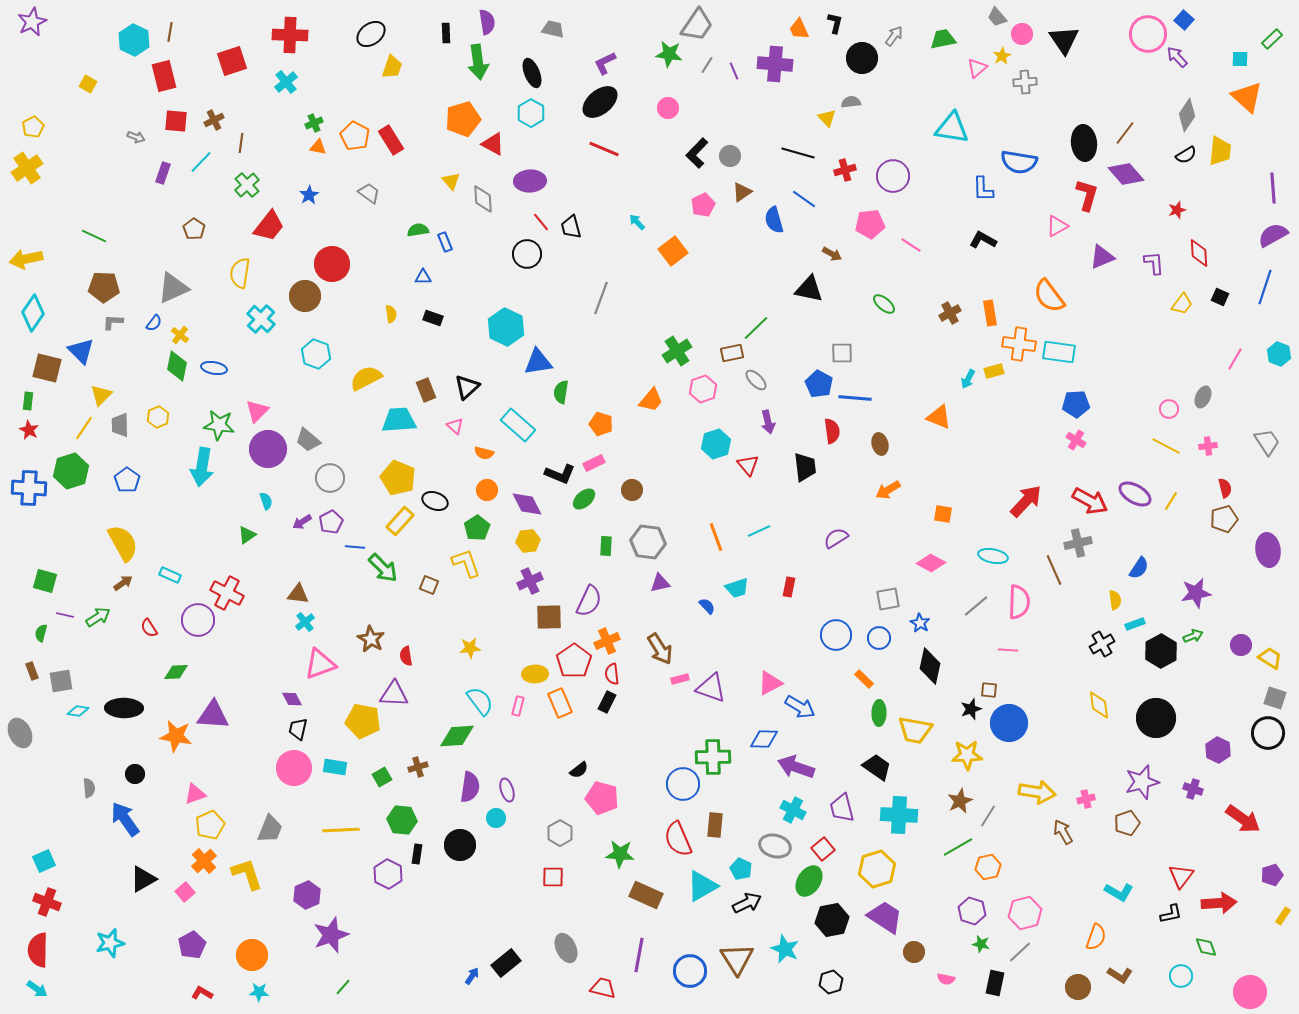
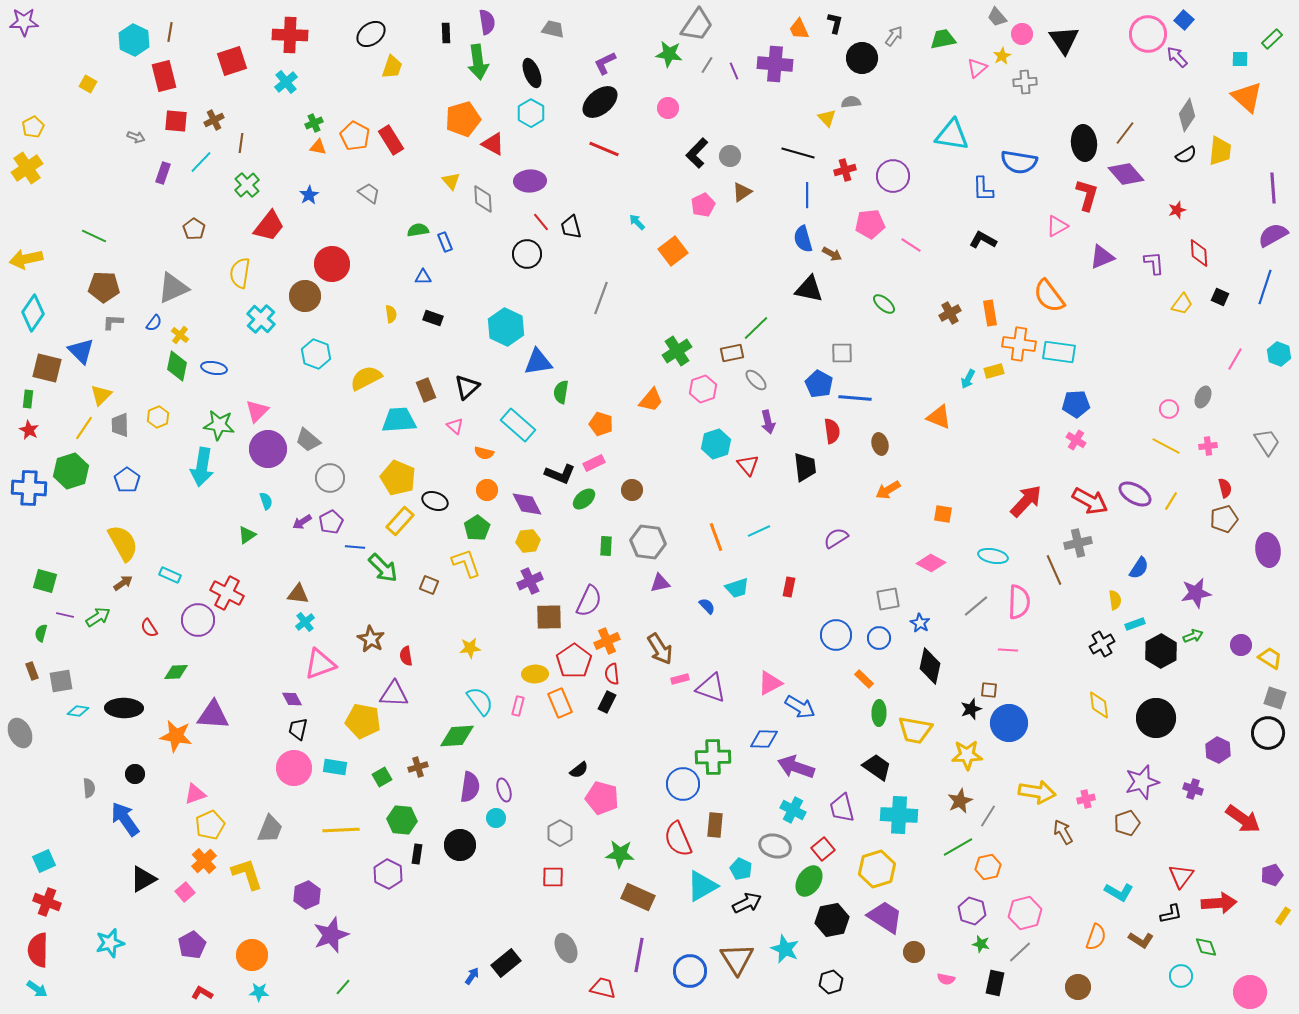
purple star at (32, 22): moved 8 px left; rotated 24 degrees clockwise
cyan triangle at (952, 128): moved 7 px down
blue line at (804, 199): moved 3 px right, 4 px up; rotated 55 degrees clockwise
blue semicircle at (774, 220): moved 29 px right, 19 px down
green rectangle at (28, 401): moved 2 px up
purple ellipse at (507, 790): moved 3 px left
brown rectangle at (646, 895): moved 8 px left, 2 px down
brown L-shape at (1120, 975): moved 21 px right, 35 px up
